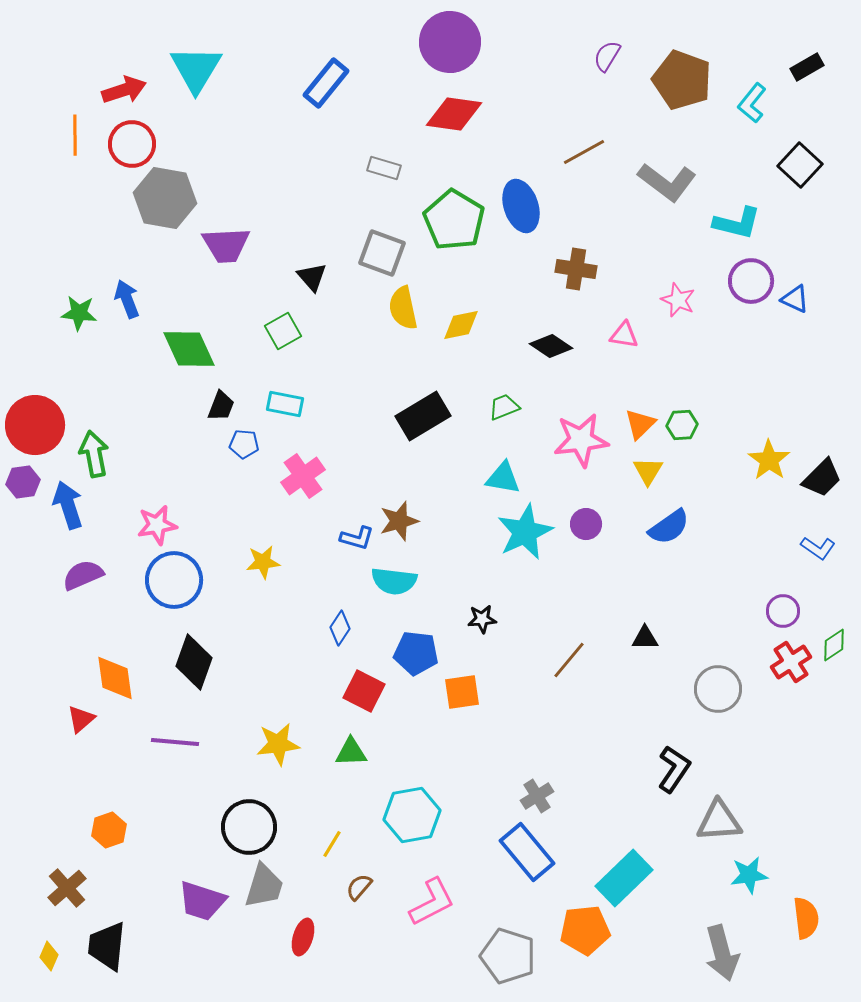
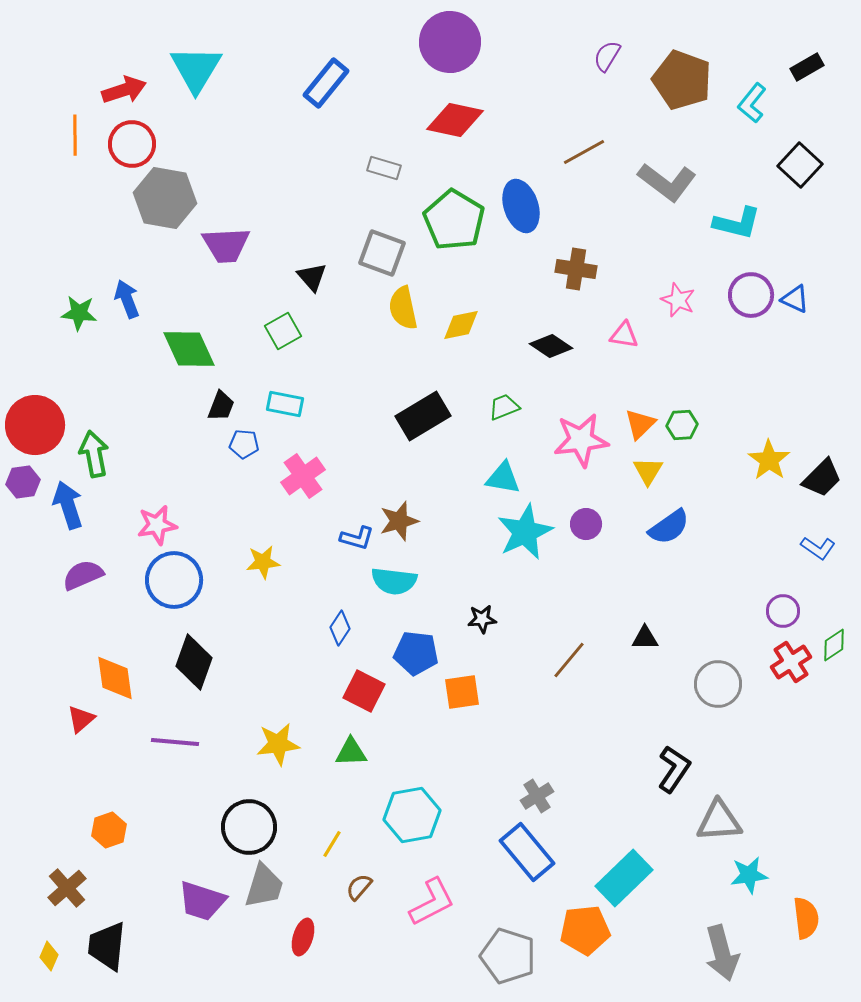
red diamond at (454, 114): moved 1 px right, 6 px down; rotated 4 degrees clockwise
purple circle at (751, 281): moved 14 px down
gray circle at (718, 689): moved 5 px up
